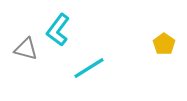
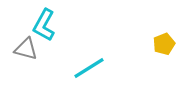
cyan L-shape: moved 14 px left, 5 px up; rotated 8 degrees counterclockwise
yellow pentagon: rotated 15 degrees clockwise
